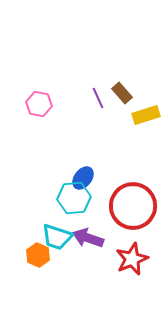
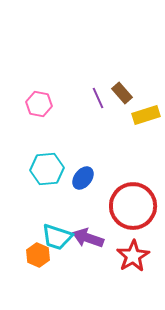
cyan hexagon: moved 27 px left, 29 px up
red star: moved 1 px right, 3 px up; rotated 8 degrees counterclockwise
